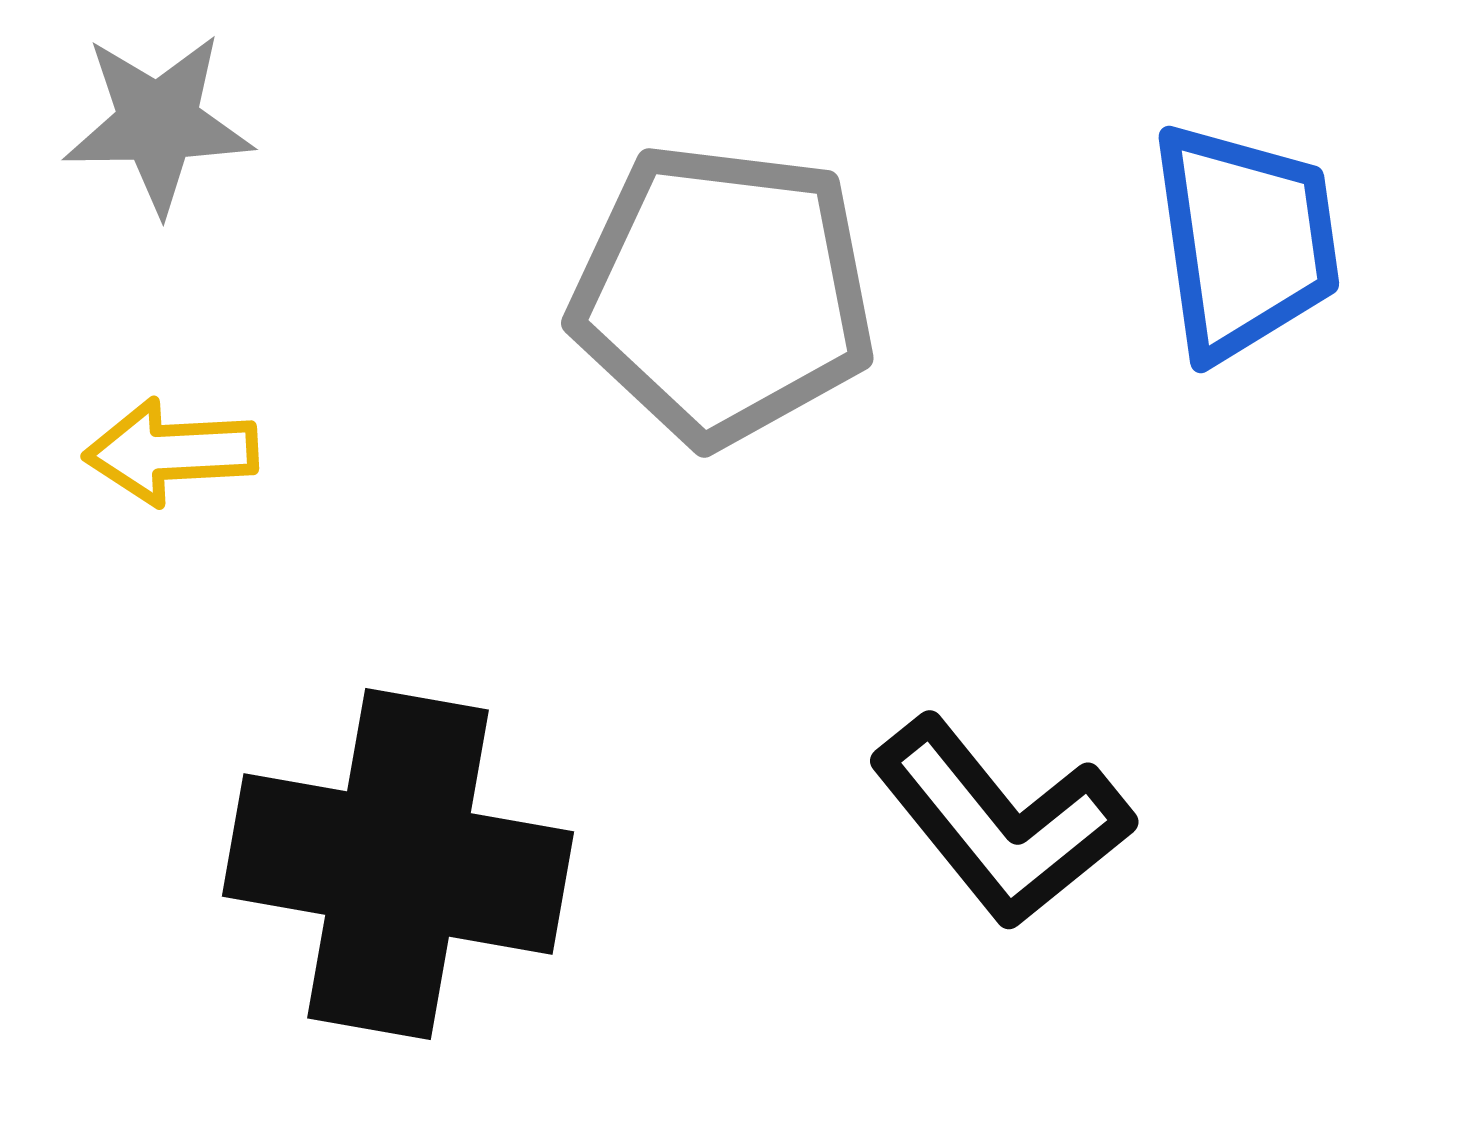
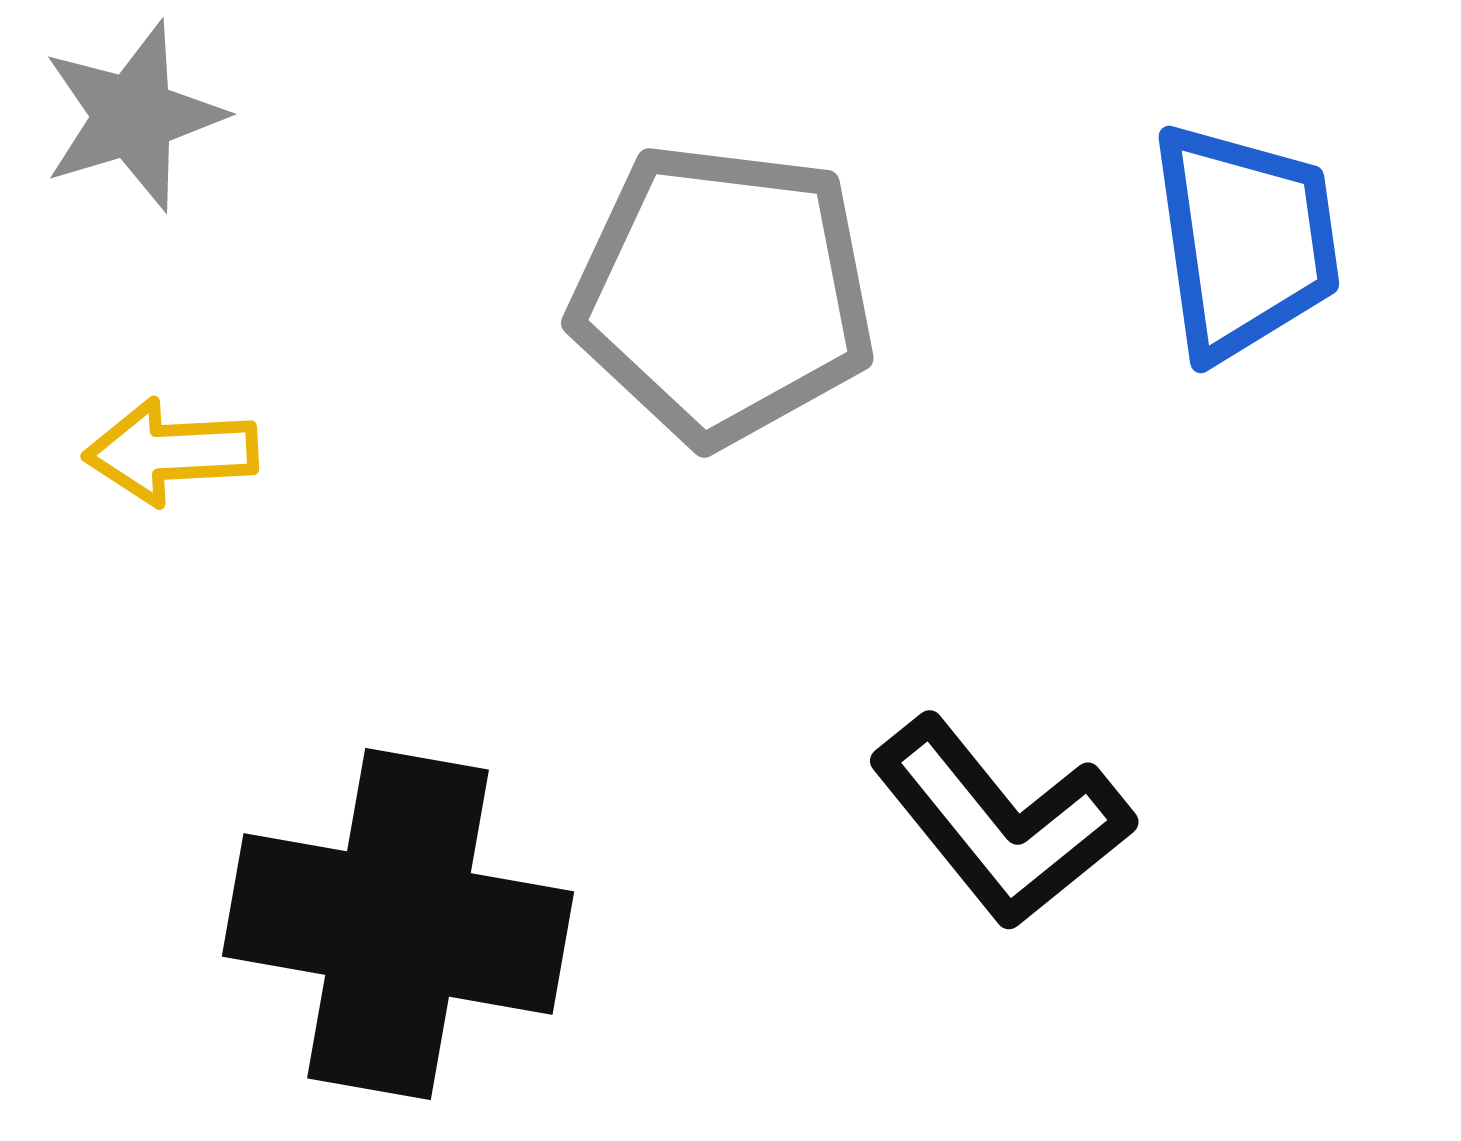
gray star: moved 25 px left, 7 px up; rotated 16 degrees counterclockwise
black cross: moved 60 px down
